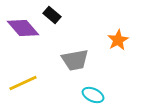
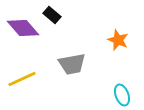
orange star: rotated 20 degrees counterclockwise
gray trapezoid: moved 3 px left, 4 px down
yellow line: moved 1 px left, 4 px up
cyan ellipse: moved 29 px right; rotated 45 degrees clockwise
